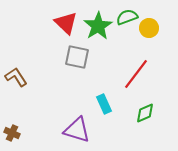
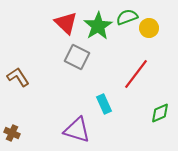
gray square: rotated 15 degrees clockwise
brown L-shape: moved 2 px right
green diamond: moved 15 px right
